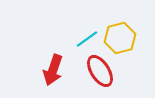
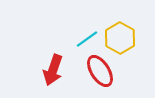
yellow hexagon: rotated 16 degrees counterclockwise
